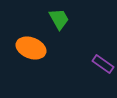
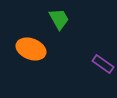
orange ellipse: moved 1 px down
